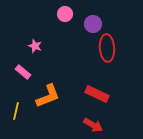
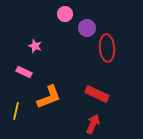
purple circle: moved 6 px left, 4 px down
pink rectangle: moved 1 px right; rotated 14 degrees counterclockwise
orange L-shape: moved 1 px right, 1 px down
red arrow: moved 1 px up; rotated 96 degrees counterclockwise
